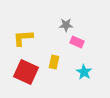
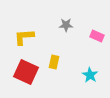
yellow L-shape: moved 1 px right, 1 px up
pink rectangle: moved 20 px right, 6 px up
cyan star: moved 6 px right, 3 px down
